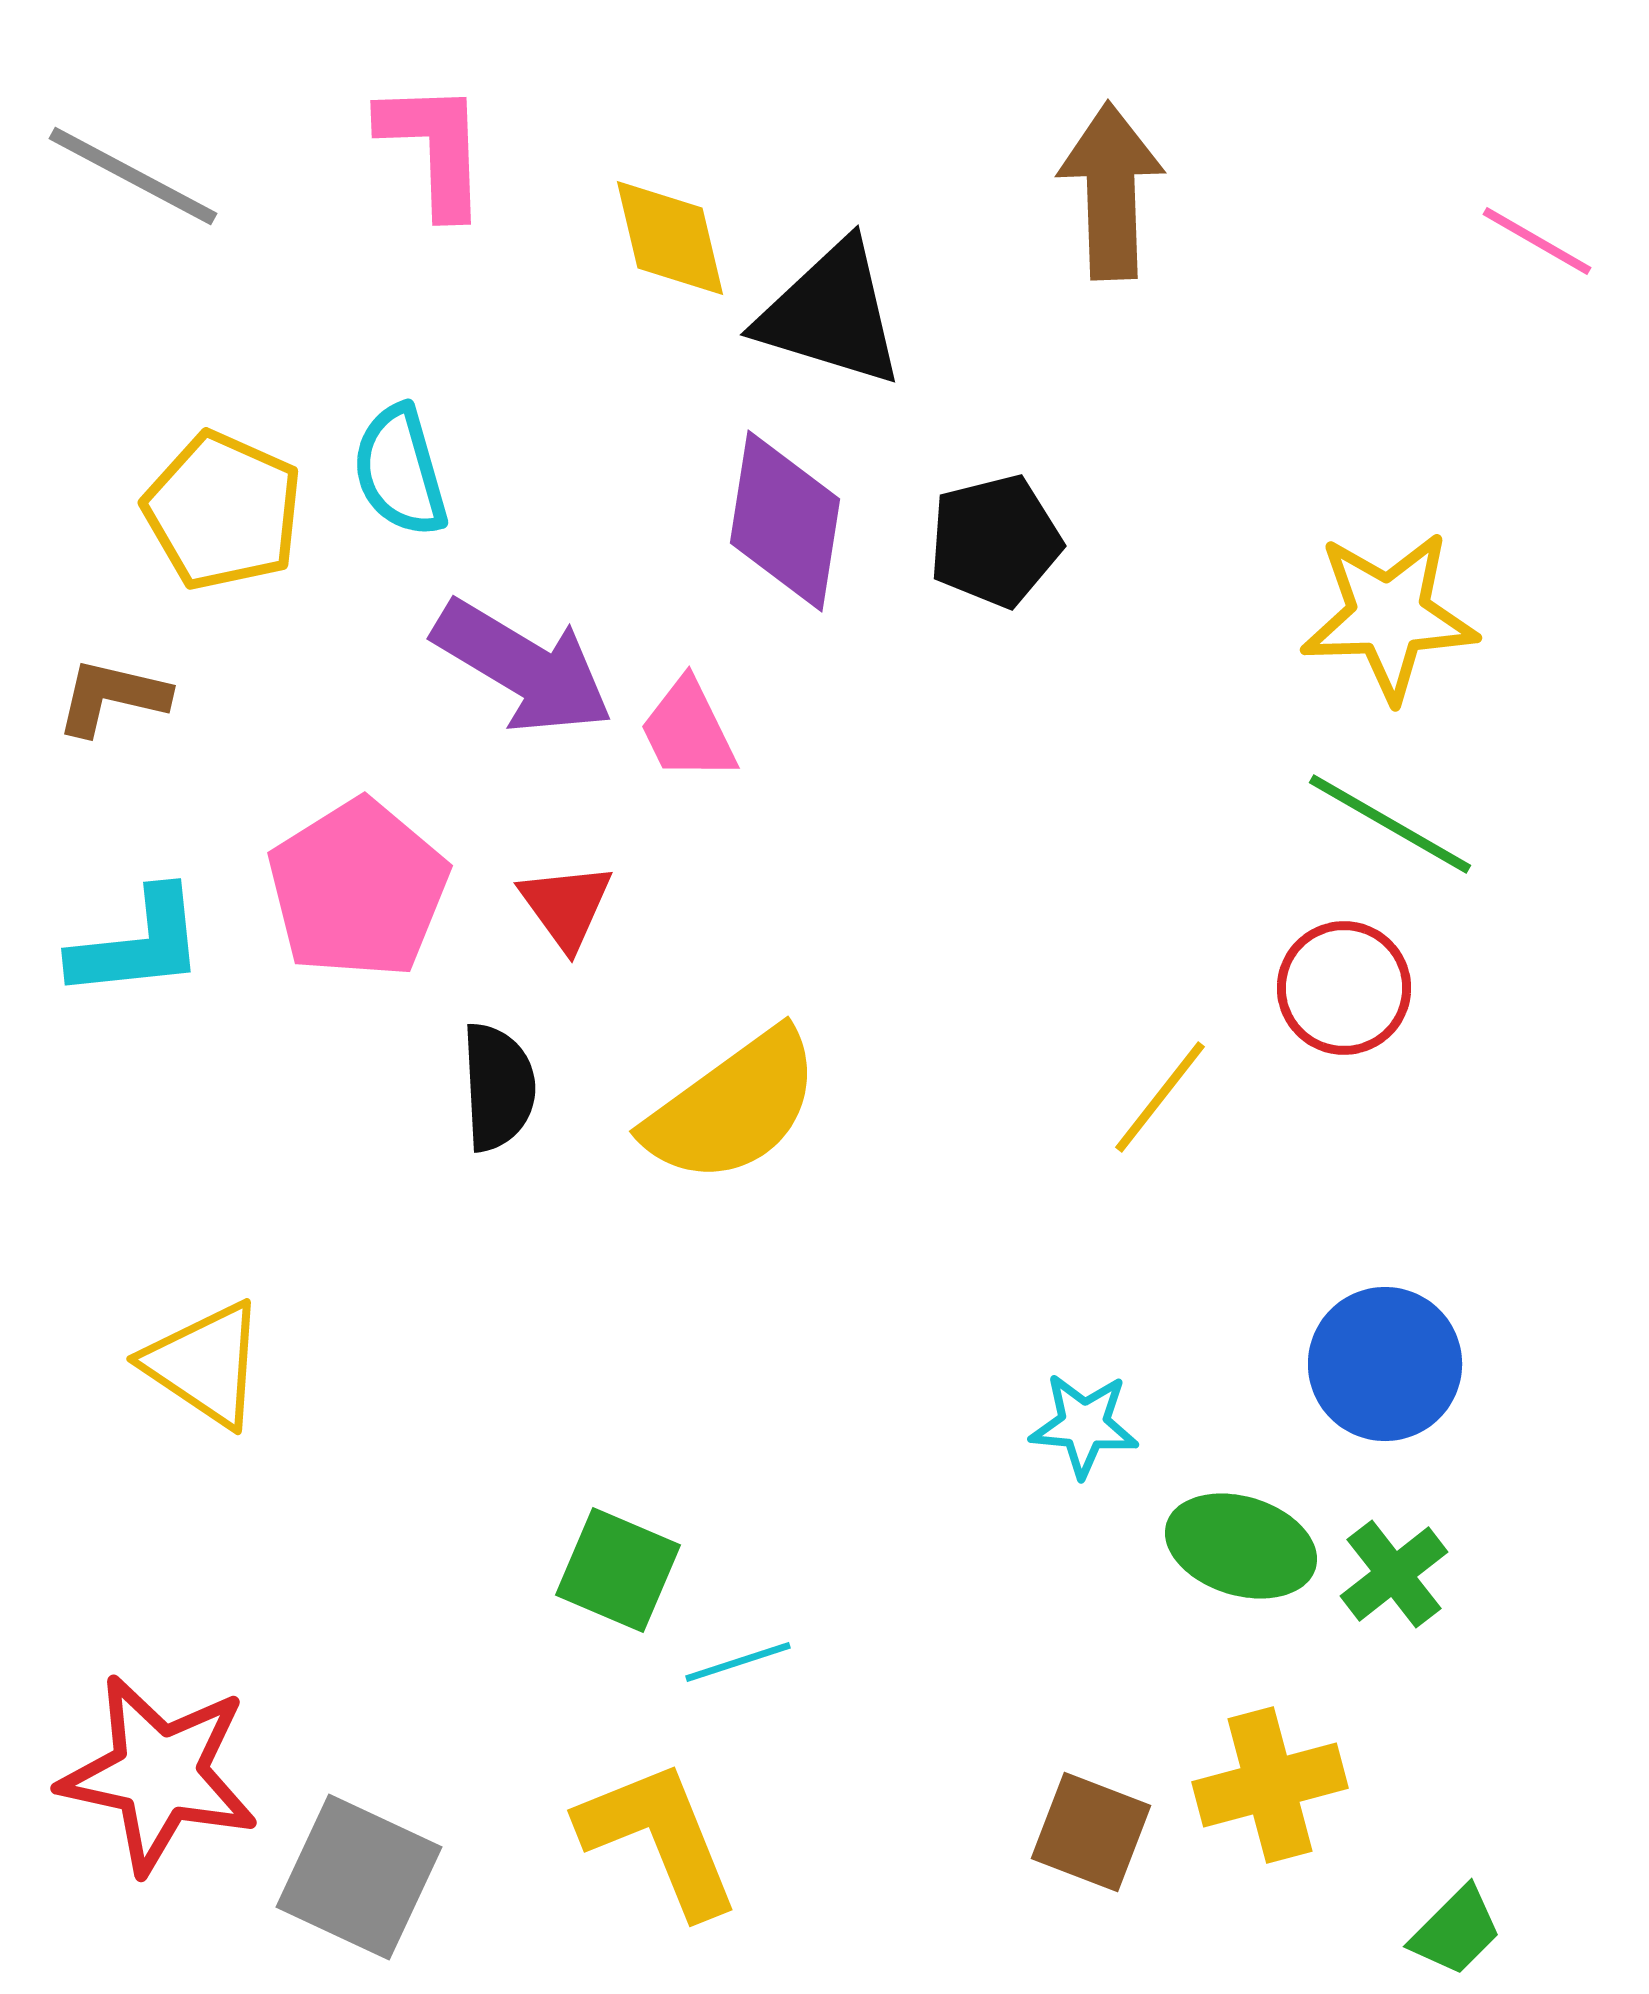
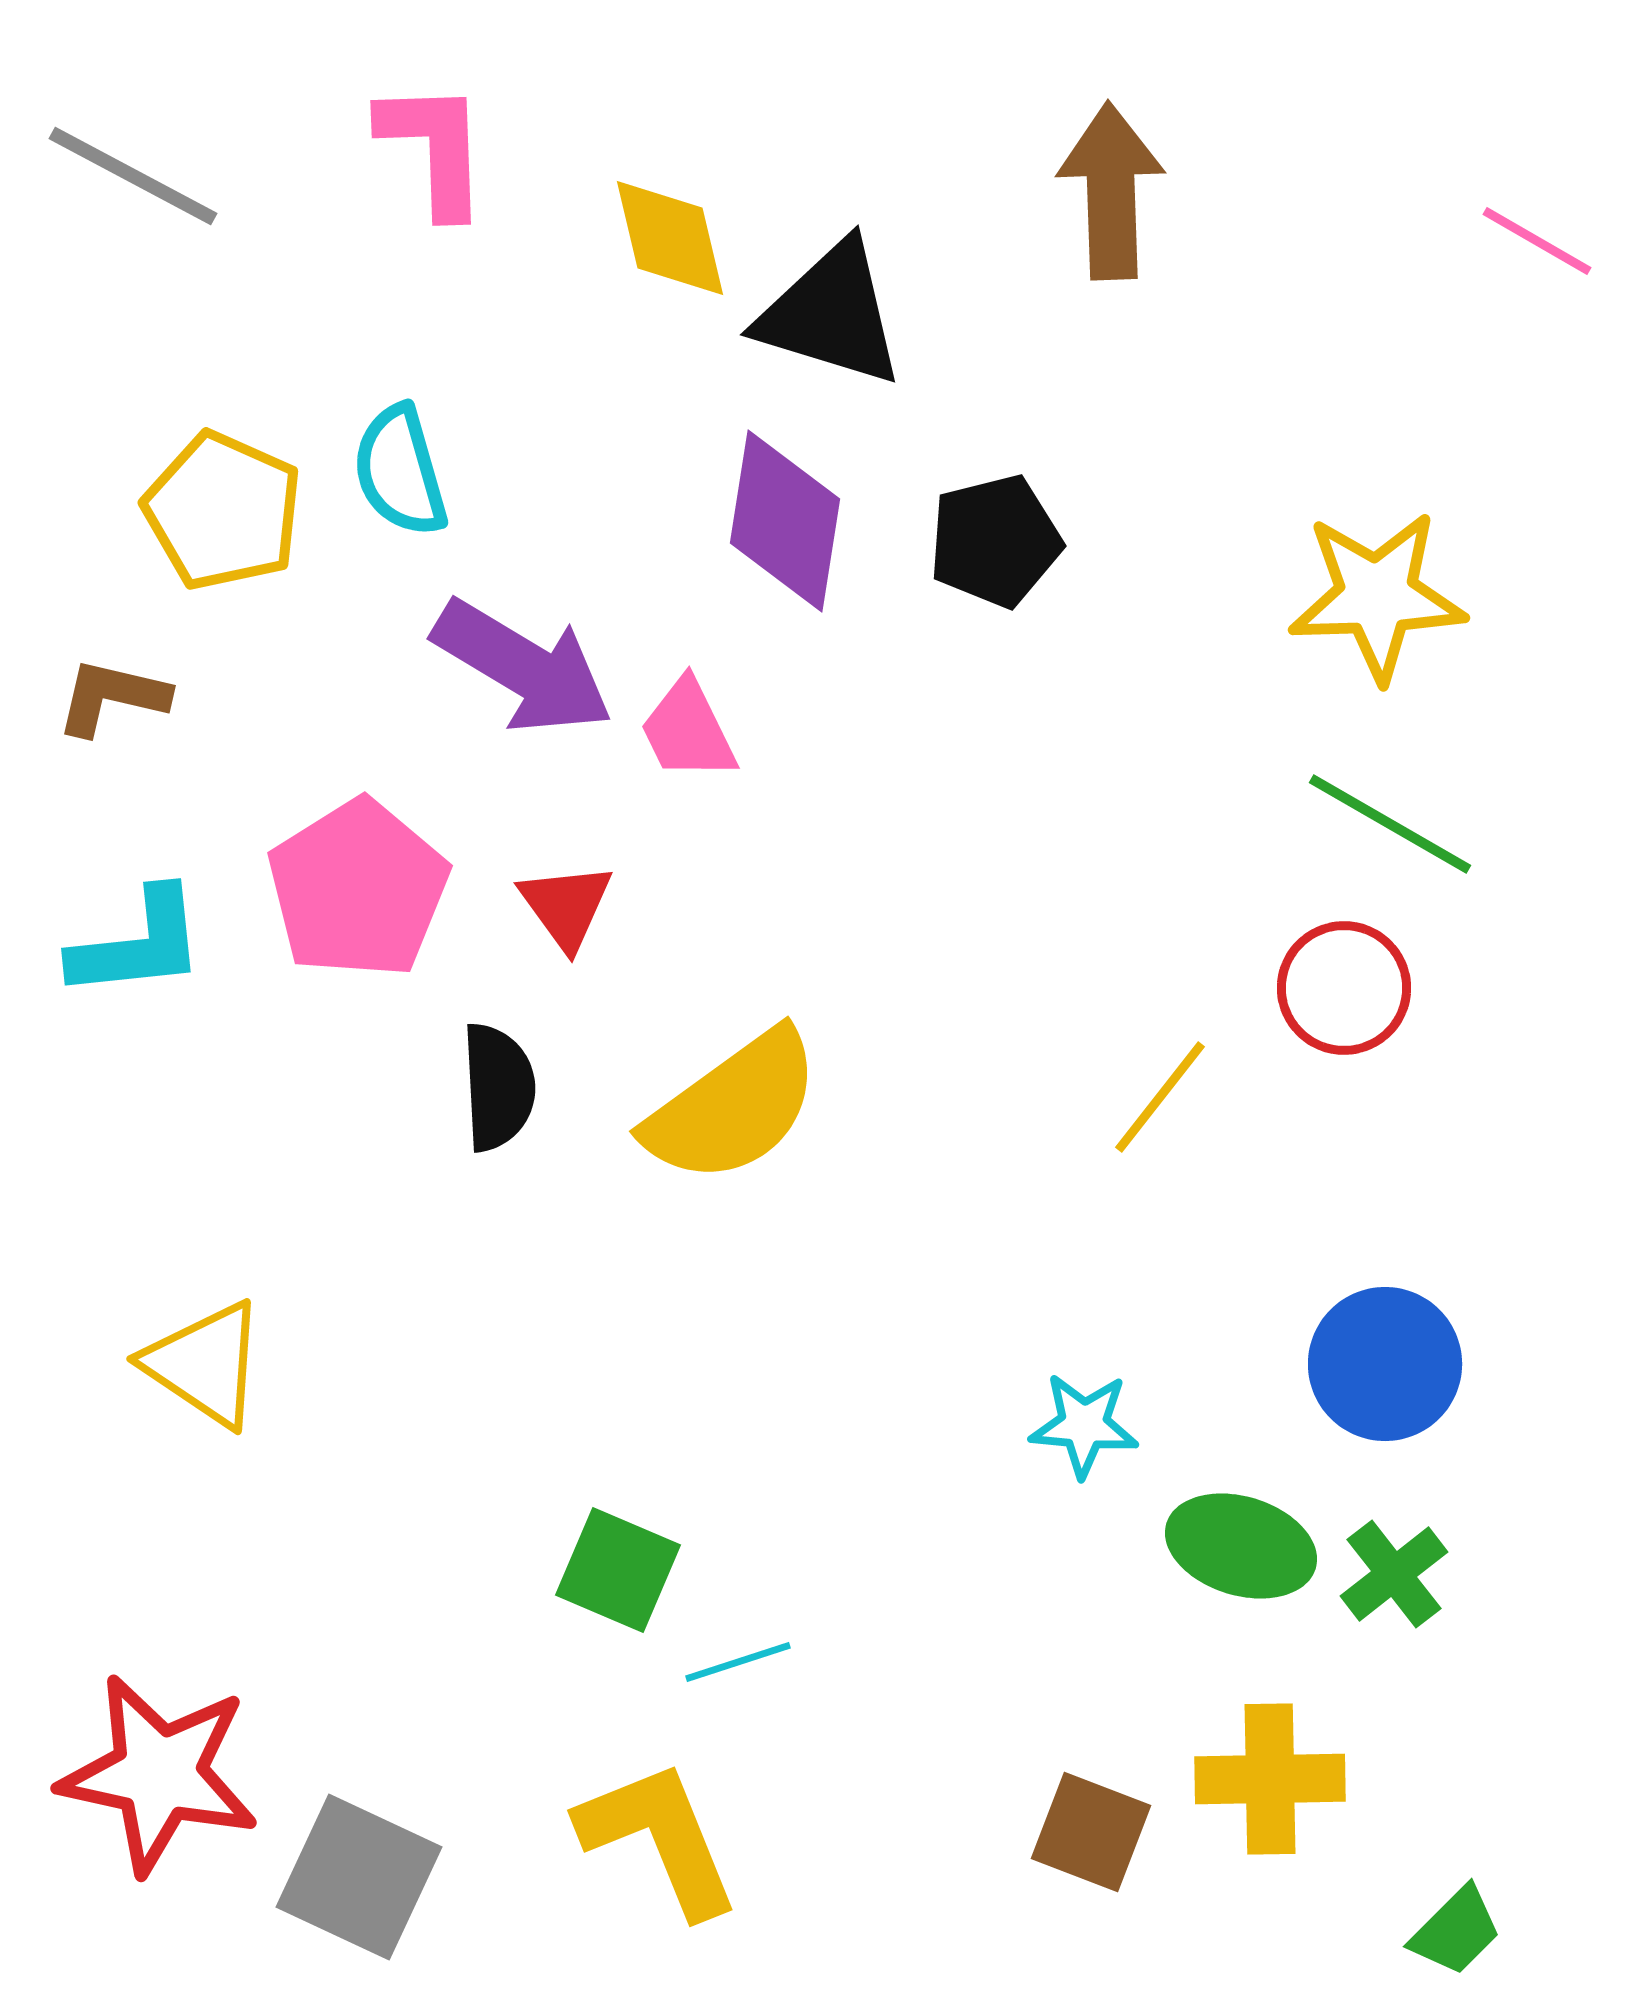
yellow star: moved 12 px left, 20 px up
yellow cross: moved 6 px up; rotated 14 degrees clockwise
